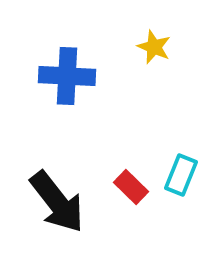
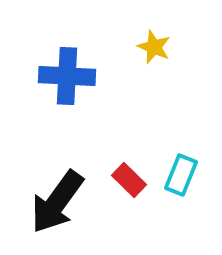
red rectangle: moved 2 px left, 7 px up
black arrow: rotated 74 degrees clockwise
